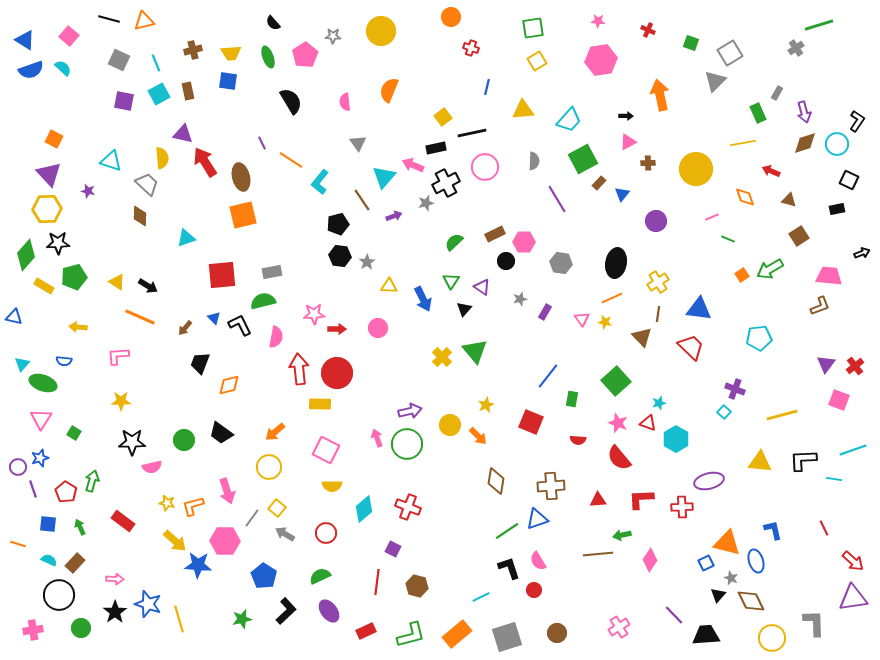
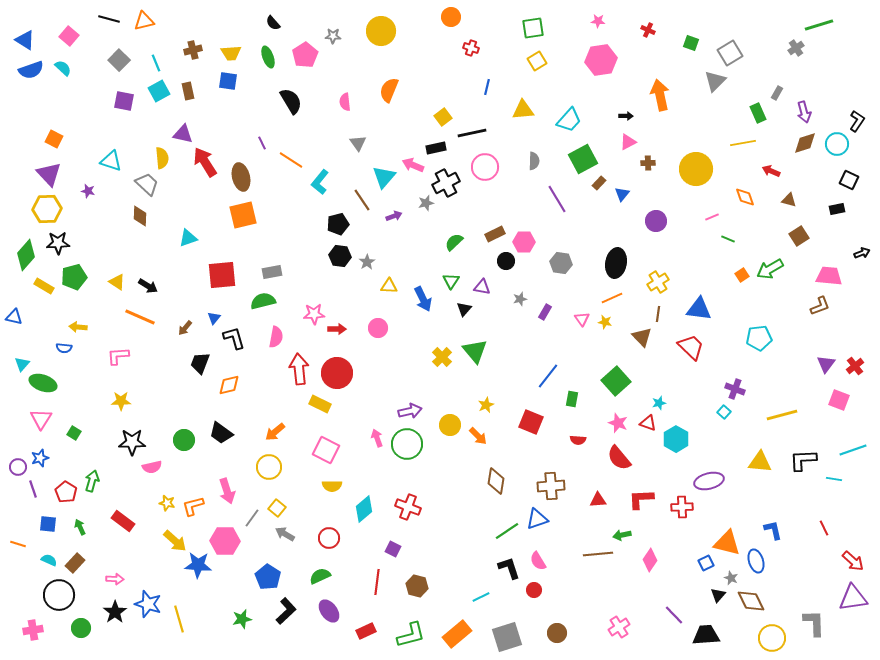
gray square at (119, 60): rotated 20 degrees clockwise
cyan square at (159, 94): moved 3 px up
cyan triangle at (186, 238): moved 2 px right
purple triangle at (482, 287): rotated 24 degrees counterclockwise
blue triangle at (214, 318): rotated 24 degrees clockwise
black L-shape at (240, 325): moved 6 px left, 13 px down; rotated 10 degrees clockwise
blue semicircle at (64, 361): moved 13 px up
yellow rectangle at (320, 404): rotated 25 degrees clockwise
red circle at (326, 533): moved 3 px right, 5 px down
blue pentagon at (264, 576): moved 4 px right, 1 px down
